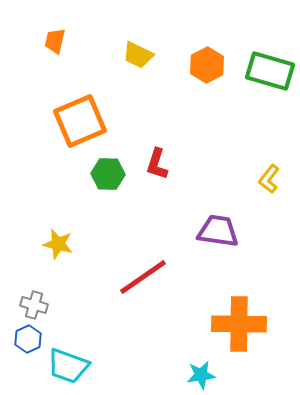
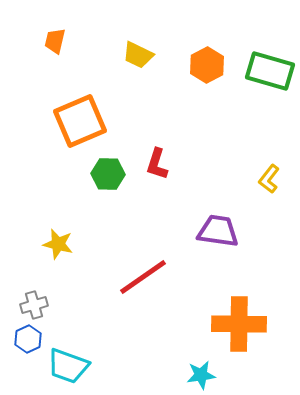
gray cross: rotated 32 degrees counterclockwise
